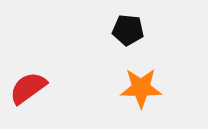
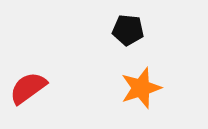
orange star: rotated 18 degrees counterclockwise
